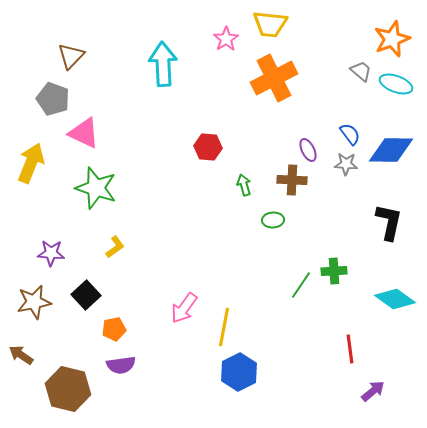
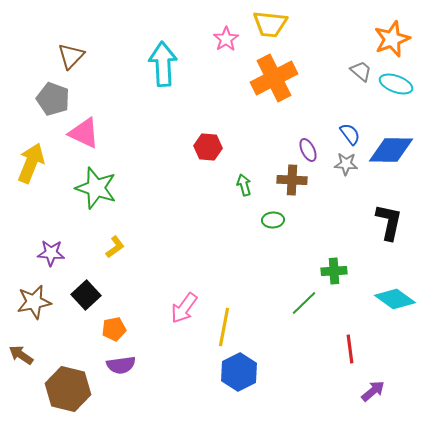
green line: moved 3 px right, 18 px down; rotated 12 degrees clockwise
